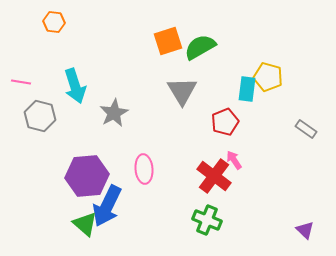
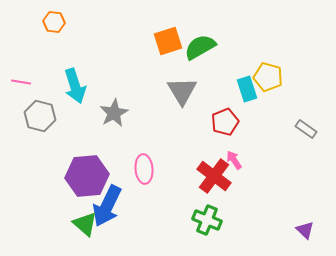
cyan rectangle: rotated 25 degrees counterclockwise
